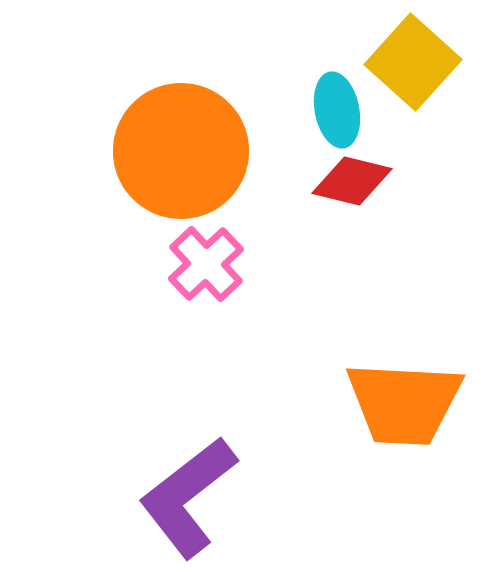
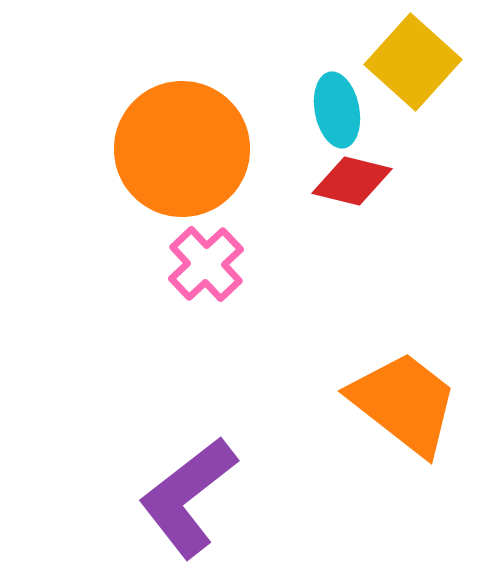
orange circle: moved 1 px right, 2 px up
orange trapezoid: rotated 145 degrees counterclockwise
